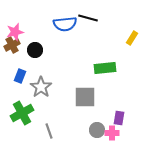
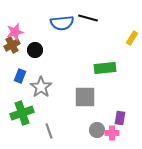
blue semicircle: moved 3 px left, 1 px up
green cross: rotated 10 degrees clockwise
purple rectangle: moved 1 px right
